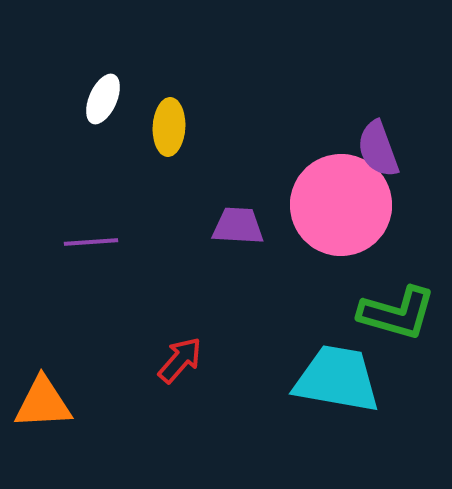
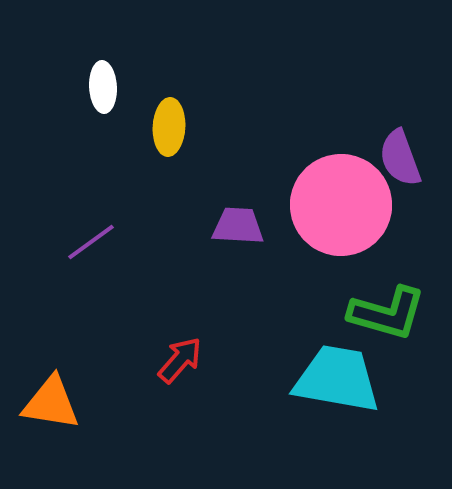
white ellipse: moved 12 px up; rotated 27 degrees counterclockwise
purple semicircle: moved 22 px right, 9 px down
purple line: rotated 32 degrees counterclockwise
green L-shape: moved 10 px left
orange triangle: moved 8 px right; rotated 12 degrees clockwise
